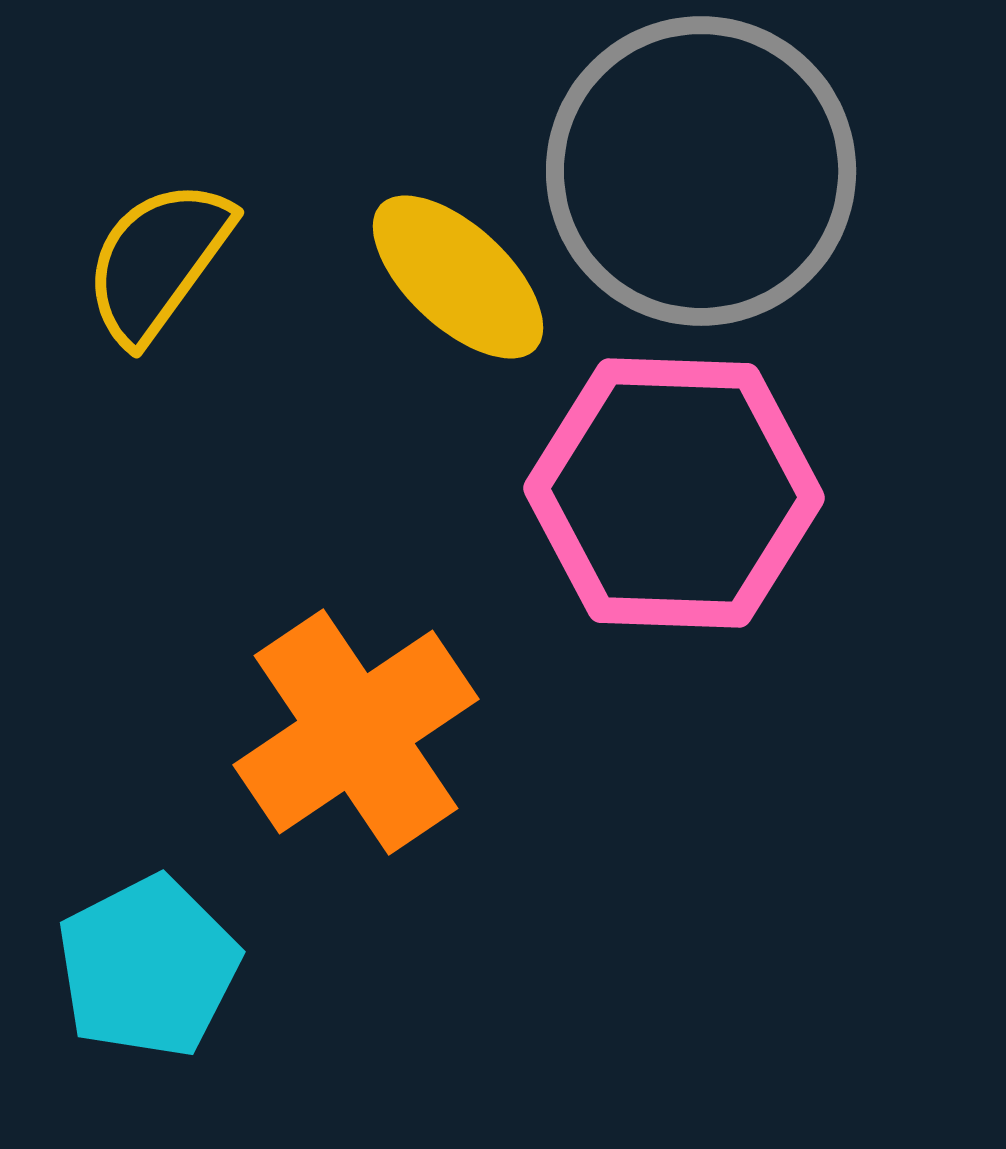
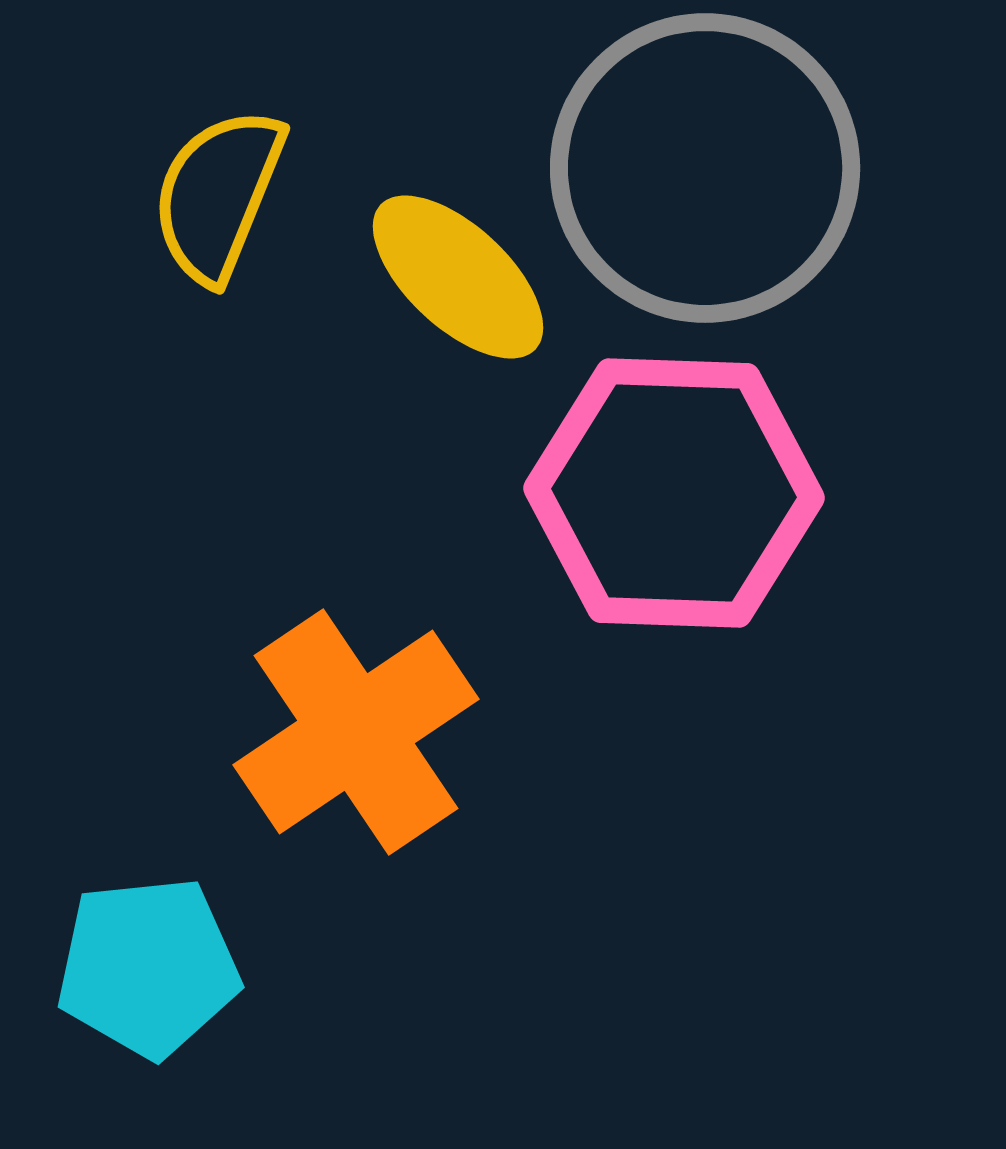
gray circle: moved 4 px right, 3 px up
yellow semicircle: moved 60 px right, 66 px up; rotated 14 degrees counterclockwise
cyan pentagon: rotated 21 degrees clockwise
